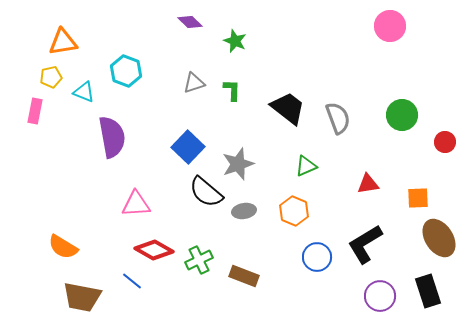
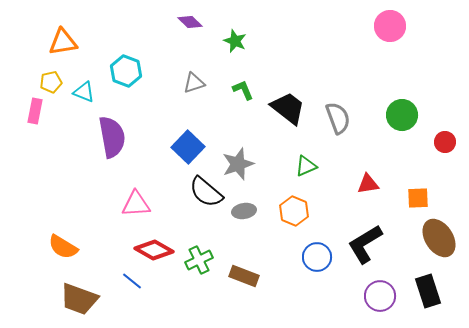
yellow pentagon: moved 5 px down
green L-shape: moved 11 px right; rotated 25 degrees counterclockwise
brown trapezoid: moved 3 px left, 2 px down; rotated 9 degrees clockwise
